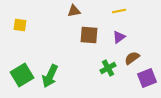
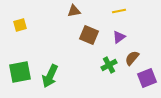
yellow square: rotated 24 degrees counterclockwise
brown square: rotated 18 degrees clockwise
brown semicircle: rotated 14 degrees counterclockwise
green cross: moved 1 px right, 3 px up
green square: moved 2 px left, 3 px up; rotated 20 degrees clockwise
